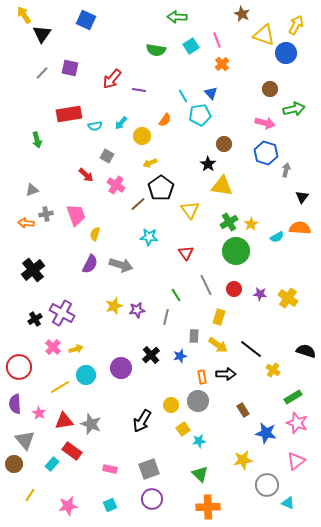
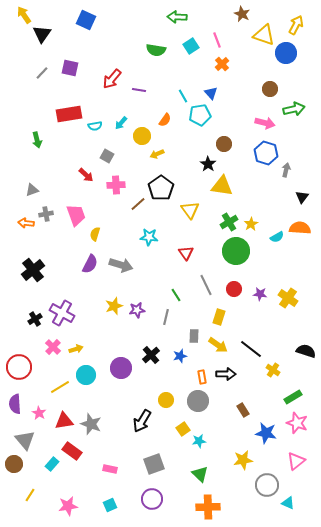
yellow arrow at (150, 163): moved 7 px right, 9 px up
pink cross at (116, 185): rotated 36 degrees counterclockwise
yellow circle at (171, 405): moved 5 px left, 5 px up
gray square at (149, 469): moved 5 px right, 5 px up
